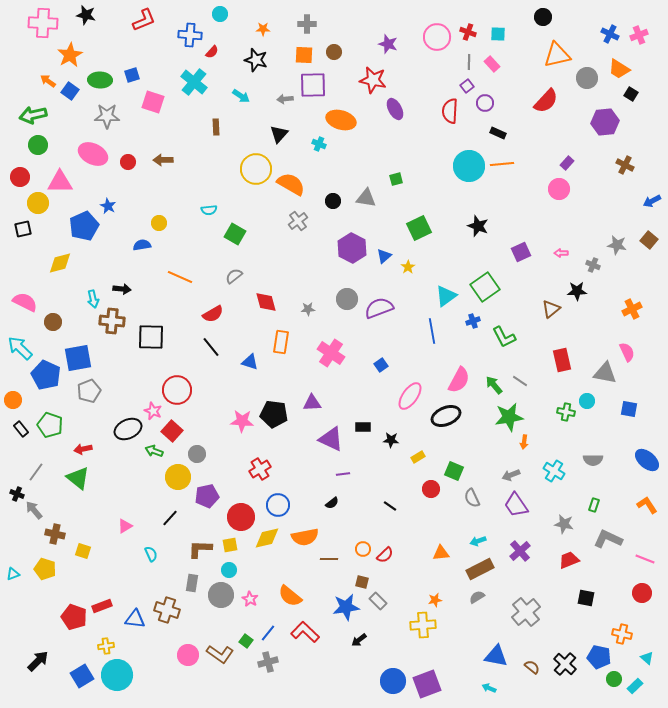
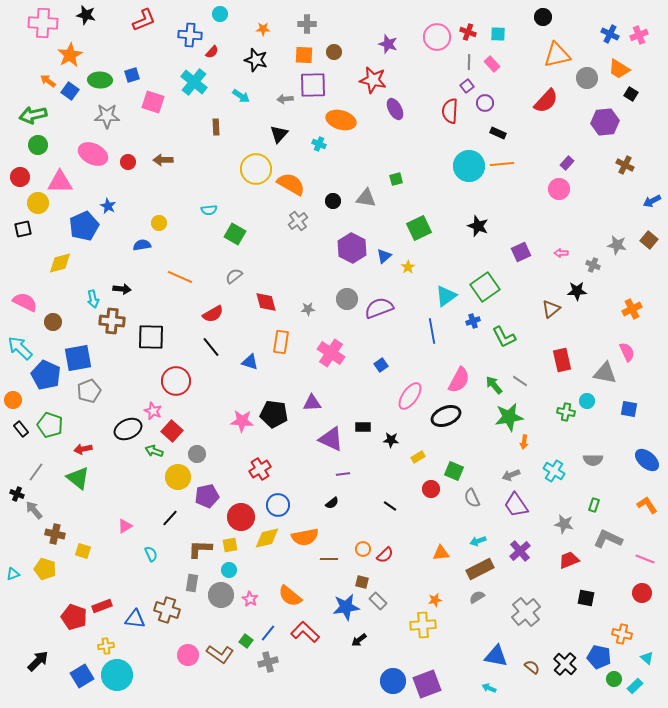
red circle at (177, 390): moved 1 px left, 9 px up
